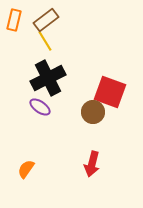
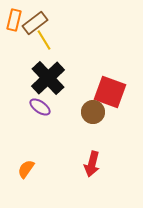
brown rectangle: moved 11 px left, 3 px down
yellow line: moved 1 px left, 1 px up
black cross: rotated 16 degrees counterclockwise
